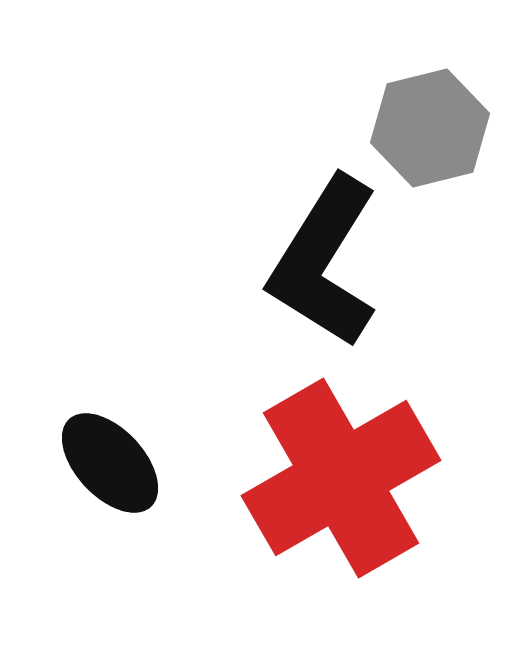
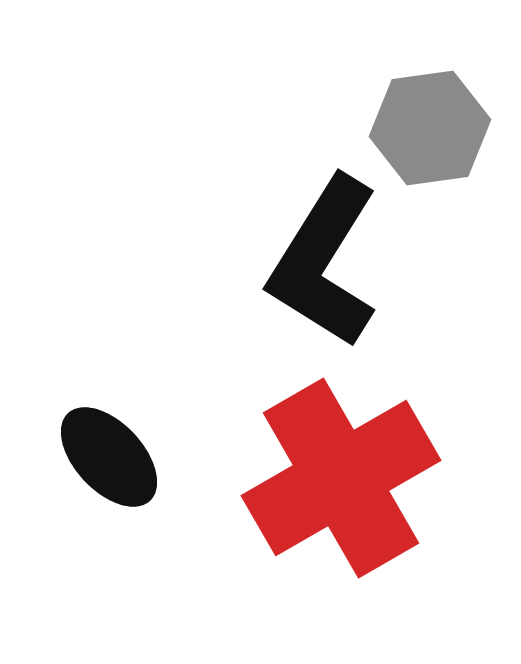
gray hexagon: rotated 6 degrees clockwise
black ellipse: moved 1 px left, 6 px up
